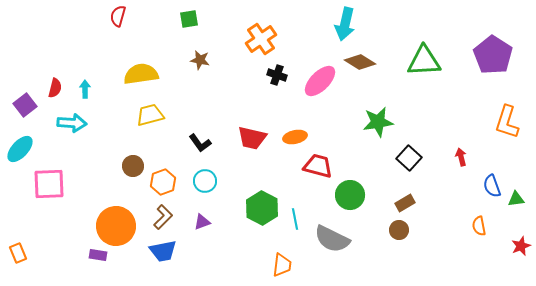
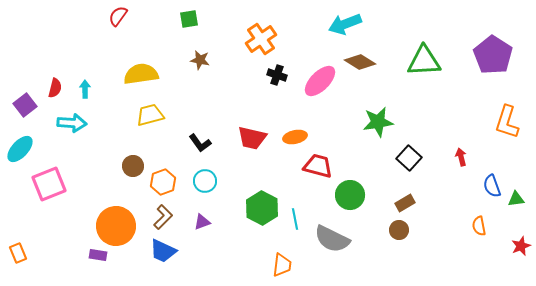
red semicircle at (118, 16): rotated 20 degrees clockwise
cyan arrow at (345, 24): rotated 56 degrees clockwise
pink square at (49, 184): rotated 20 degrees counterclockwise
blue trapezoid at (163, 251): rotated 36 degrees clockwise
